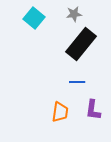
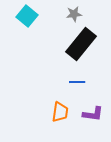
cyan square: moved 7 px left, 2 px up
purple L-shape: moved 4 px down; rotated 90 degrees counterclockwise
